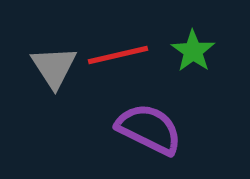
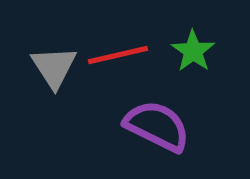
purple semicircle: moved 8 px right, 3 px up
